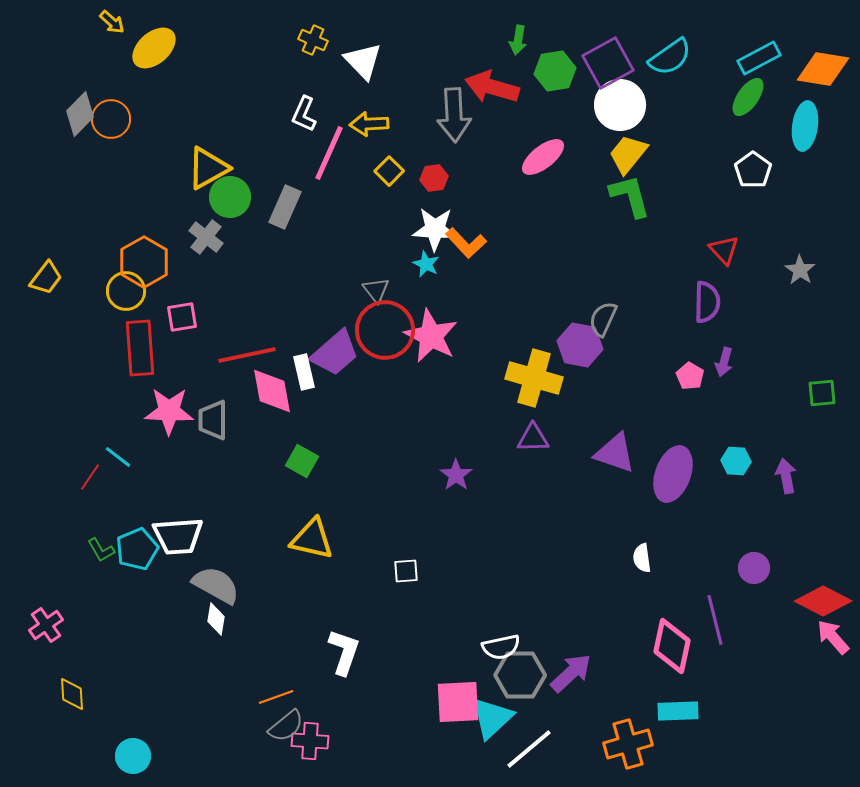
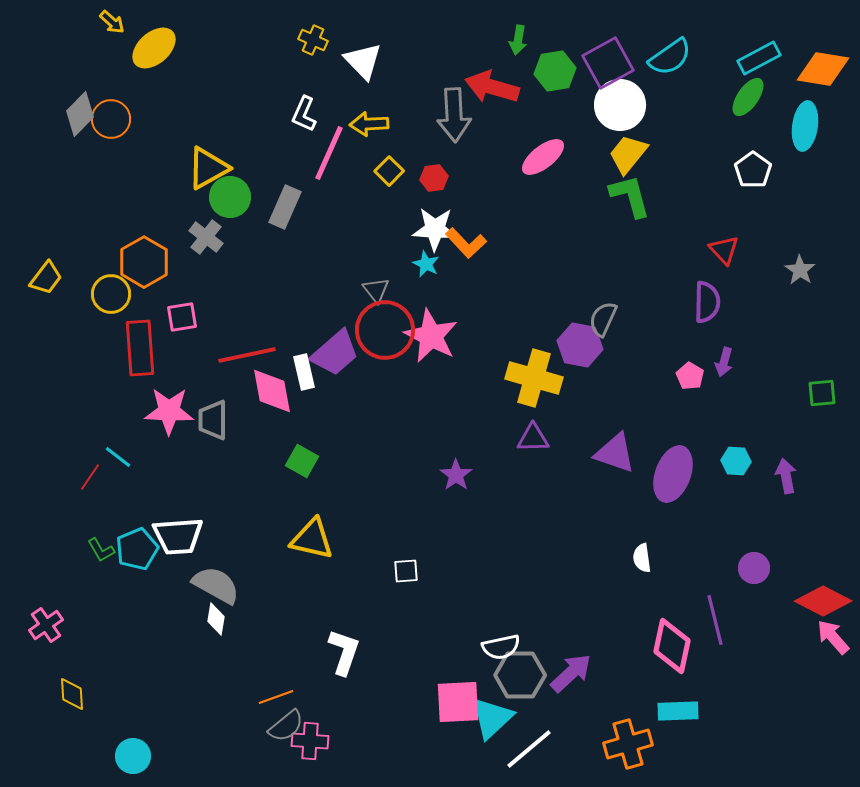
yellow circle at (126, 291): moved 15 px left, 3 px down
